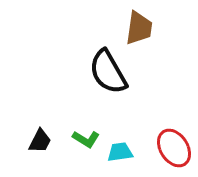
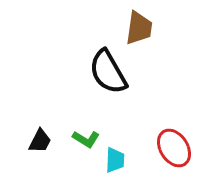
cyan trapezoid: moved 5 px left, 8 px down; rotated 100 degrees clockwise
